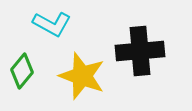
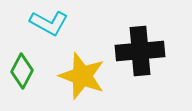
cyan L-shape: moved 3 px left, 1 px up
green diamond: rotated 12 degrees counterclockwise
